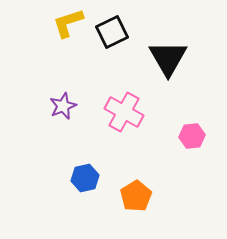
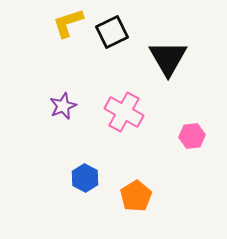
blue hexagon: rotated 20 degrees counterclockwise
